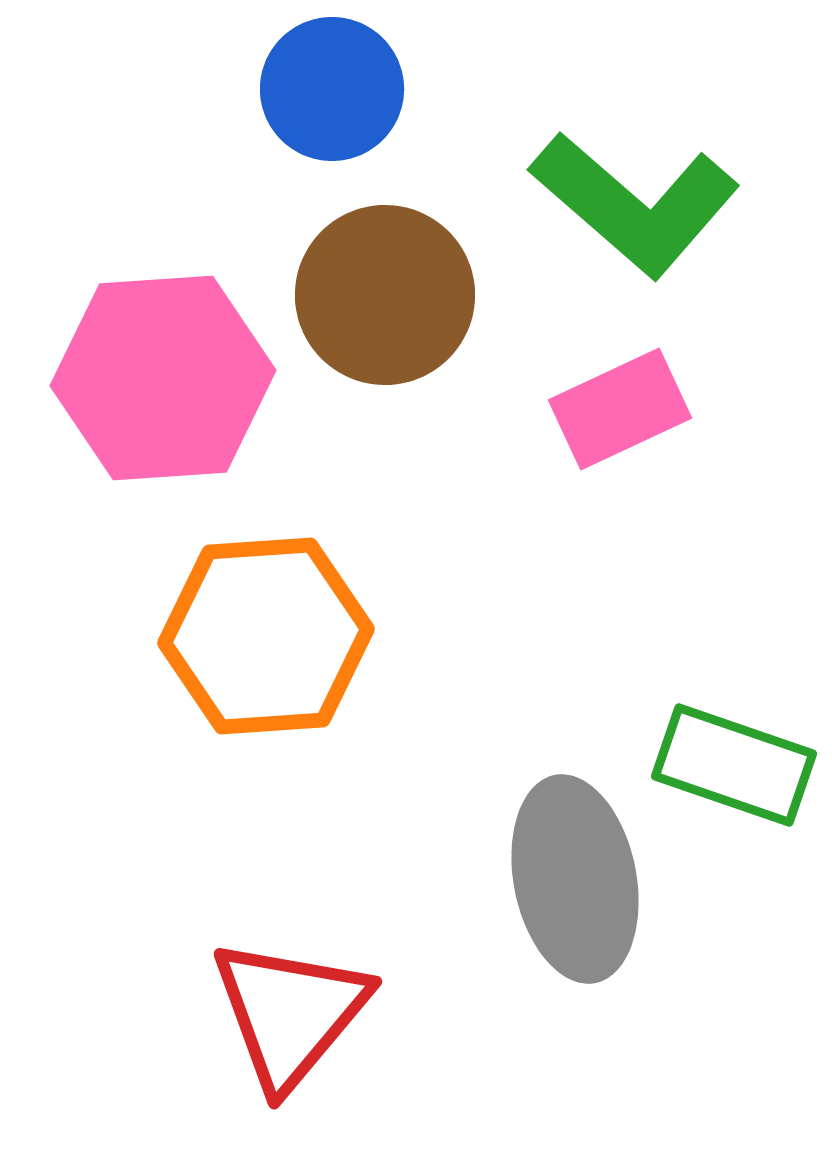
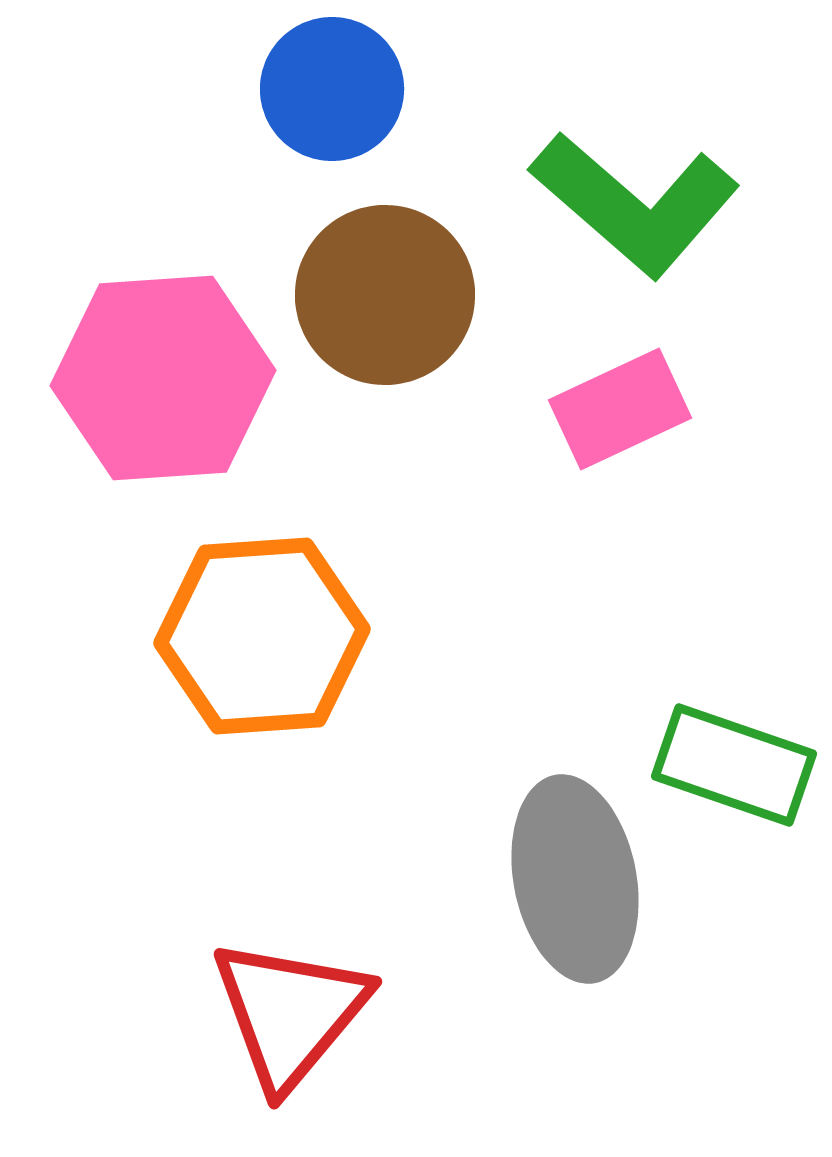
orange hexagon: moved 4 px left
